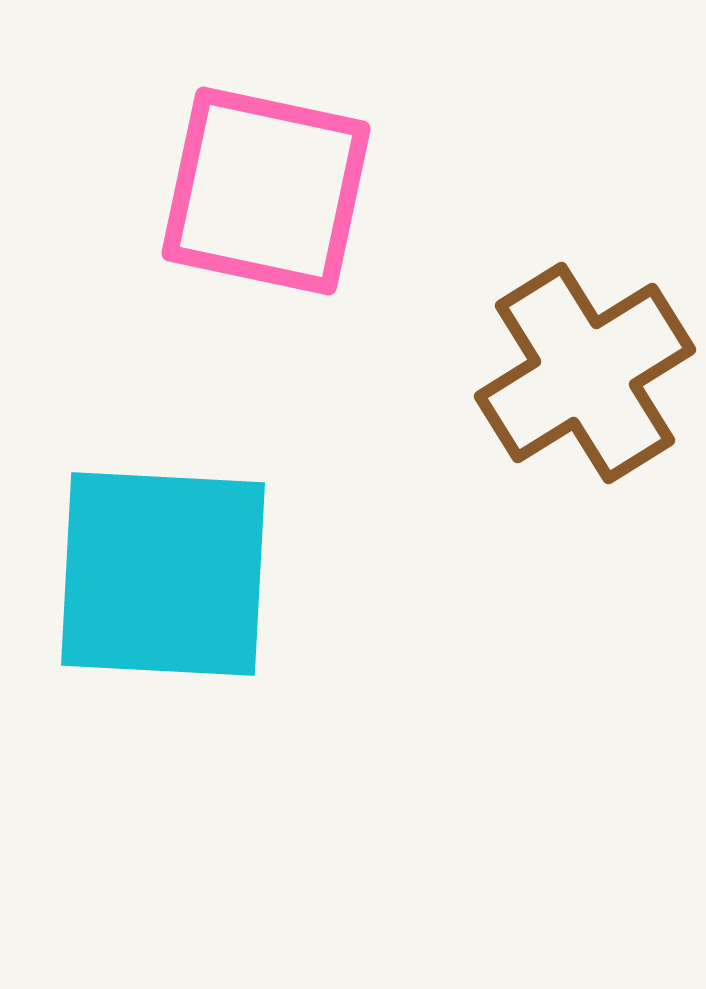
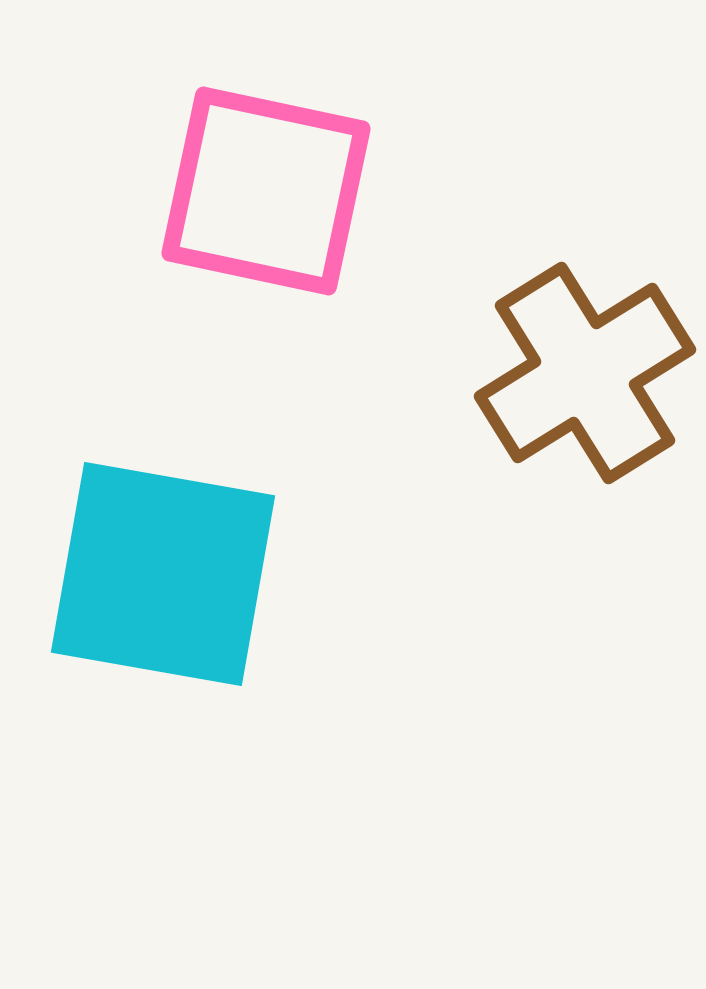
cyan square: rotated 7 degrees clockwise
